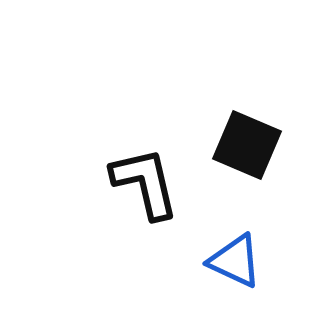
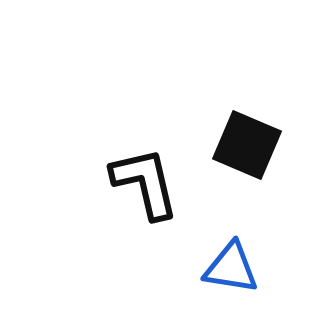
blue triangle: moved 4 px left, 7 px down; rotated 16 degrees counterclockwise
